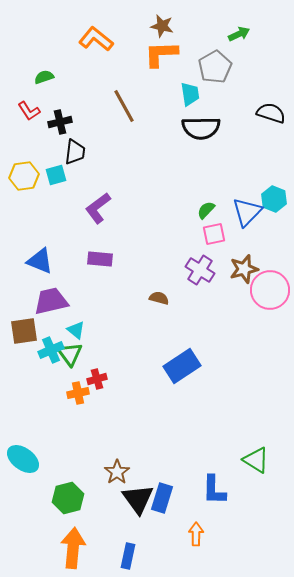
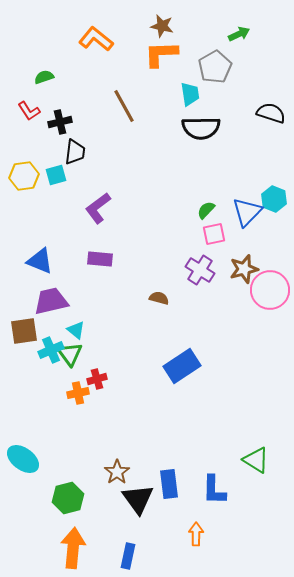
blue rectangle at (162, 498): moved 7 px right, 14 px up; rotated 24 degrees counterclockwise
